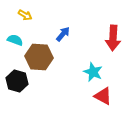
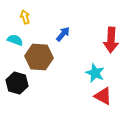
yellow arrow: moved 2 px down; rotated 136 degrees counterclockwise
red arrow: moved 2 px left, 2 px down
cyan star: moved 2 px right, 1 px down
black hexagon: moved 2 px down
